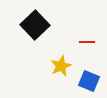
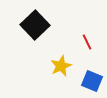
red line: rotated 63 degrees clockwise
blue square: moved 3 px right
